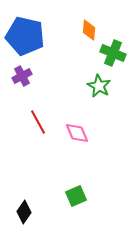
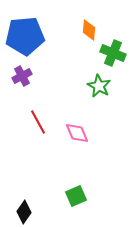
blue pentagon: rotated 18 degrees counterclockwise
